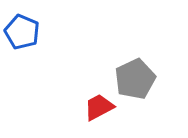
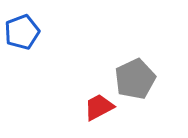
blue pentagon: rotated 28 degrees clockwise
